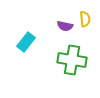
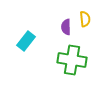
purple semicircle: moved 1 px right, 1 px down; rotated 77 degrees clockwise
cyan rectangle: moved 1 px up
